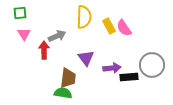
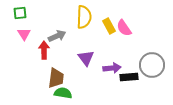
brown trapezoid: moved 12 px left
